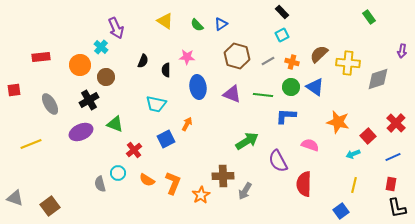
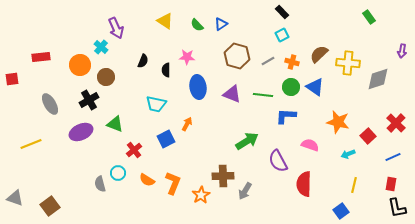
red square at (14, 90): moved 2 px left, 11 px up
cyan arrow at (353, 154): moved 5 px left
